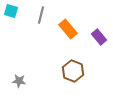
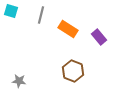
orange rectangle: rotated 18 degrees counterclockwise
